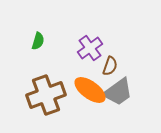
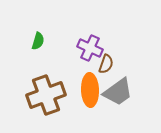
purple cross: rotated 30 degrees counterclockwise
brown semicircle: moved 4 px left, 2 px up
orange ellipse: rotated 52 degrees clockwise
